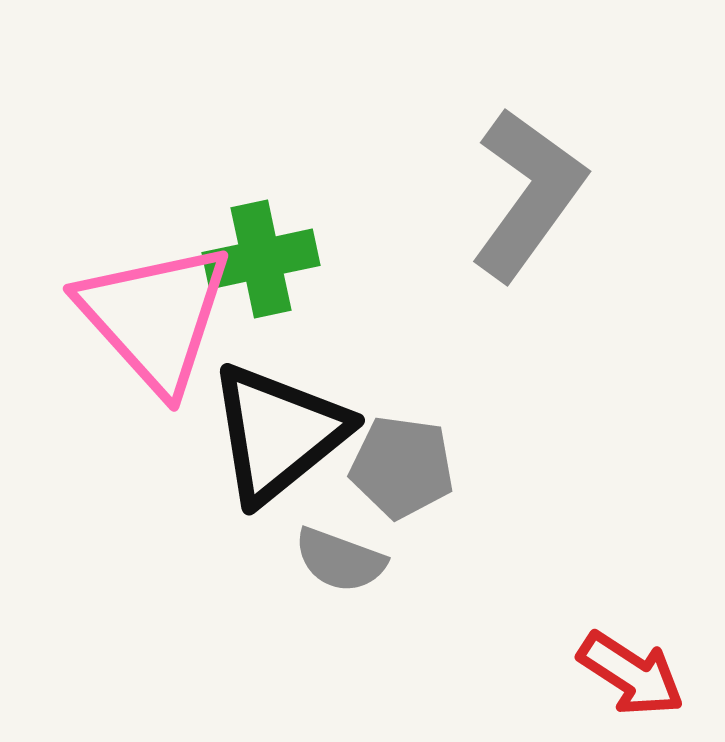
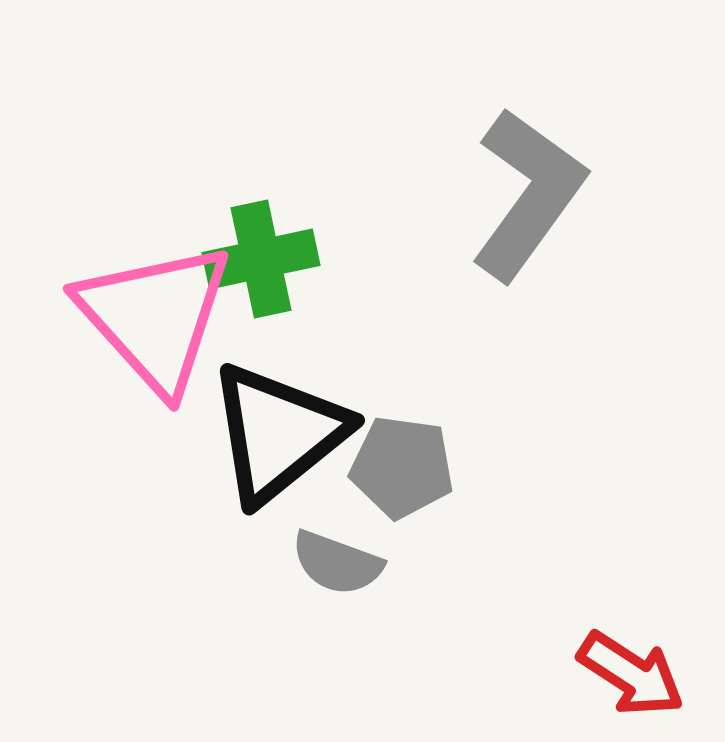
gray semicircle: moved 3 px left, 3 px down
